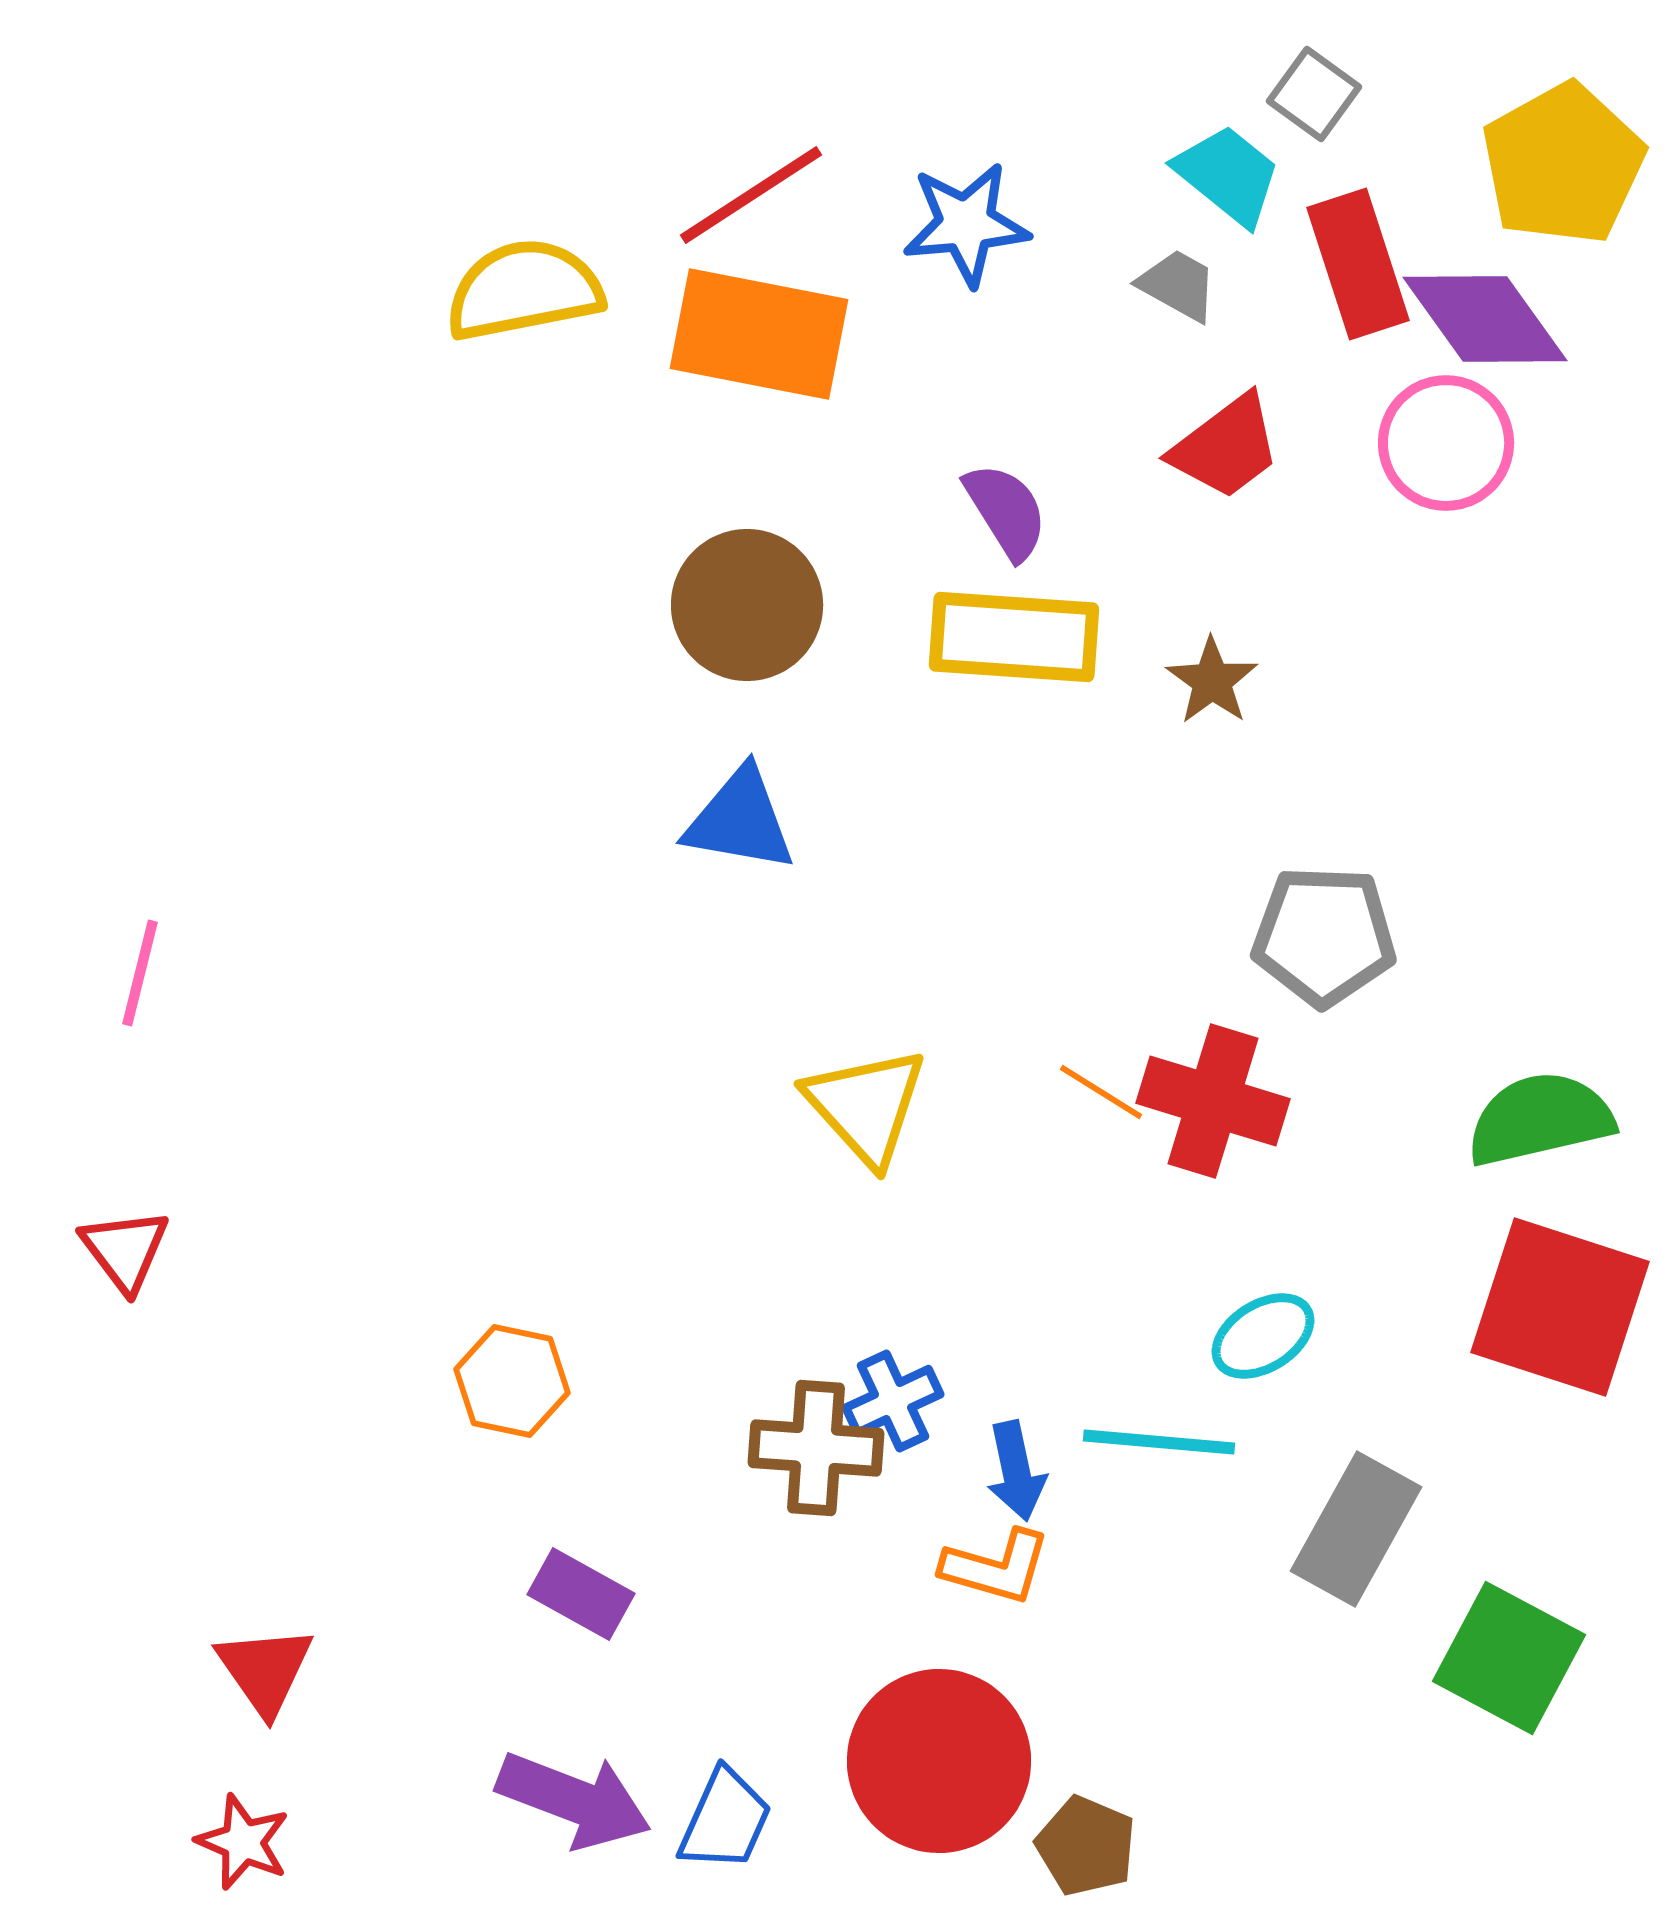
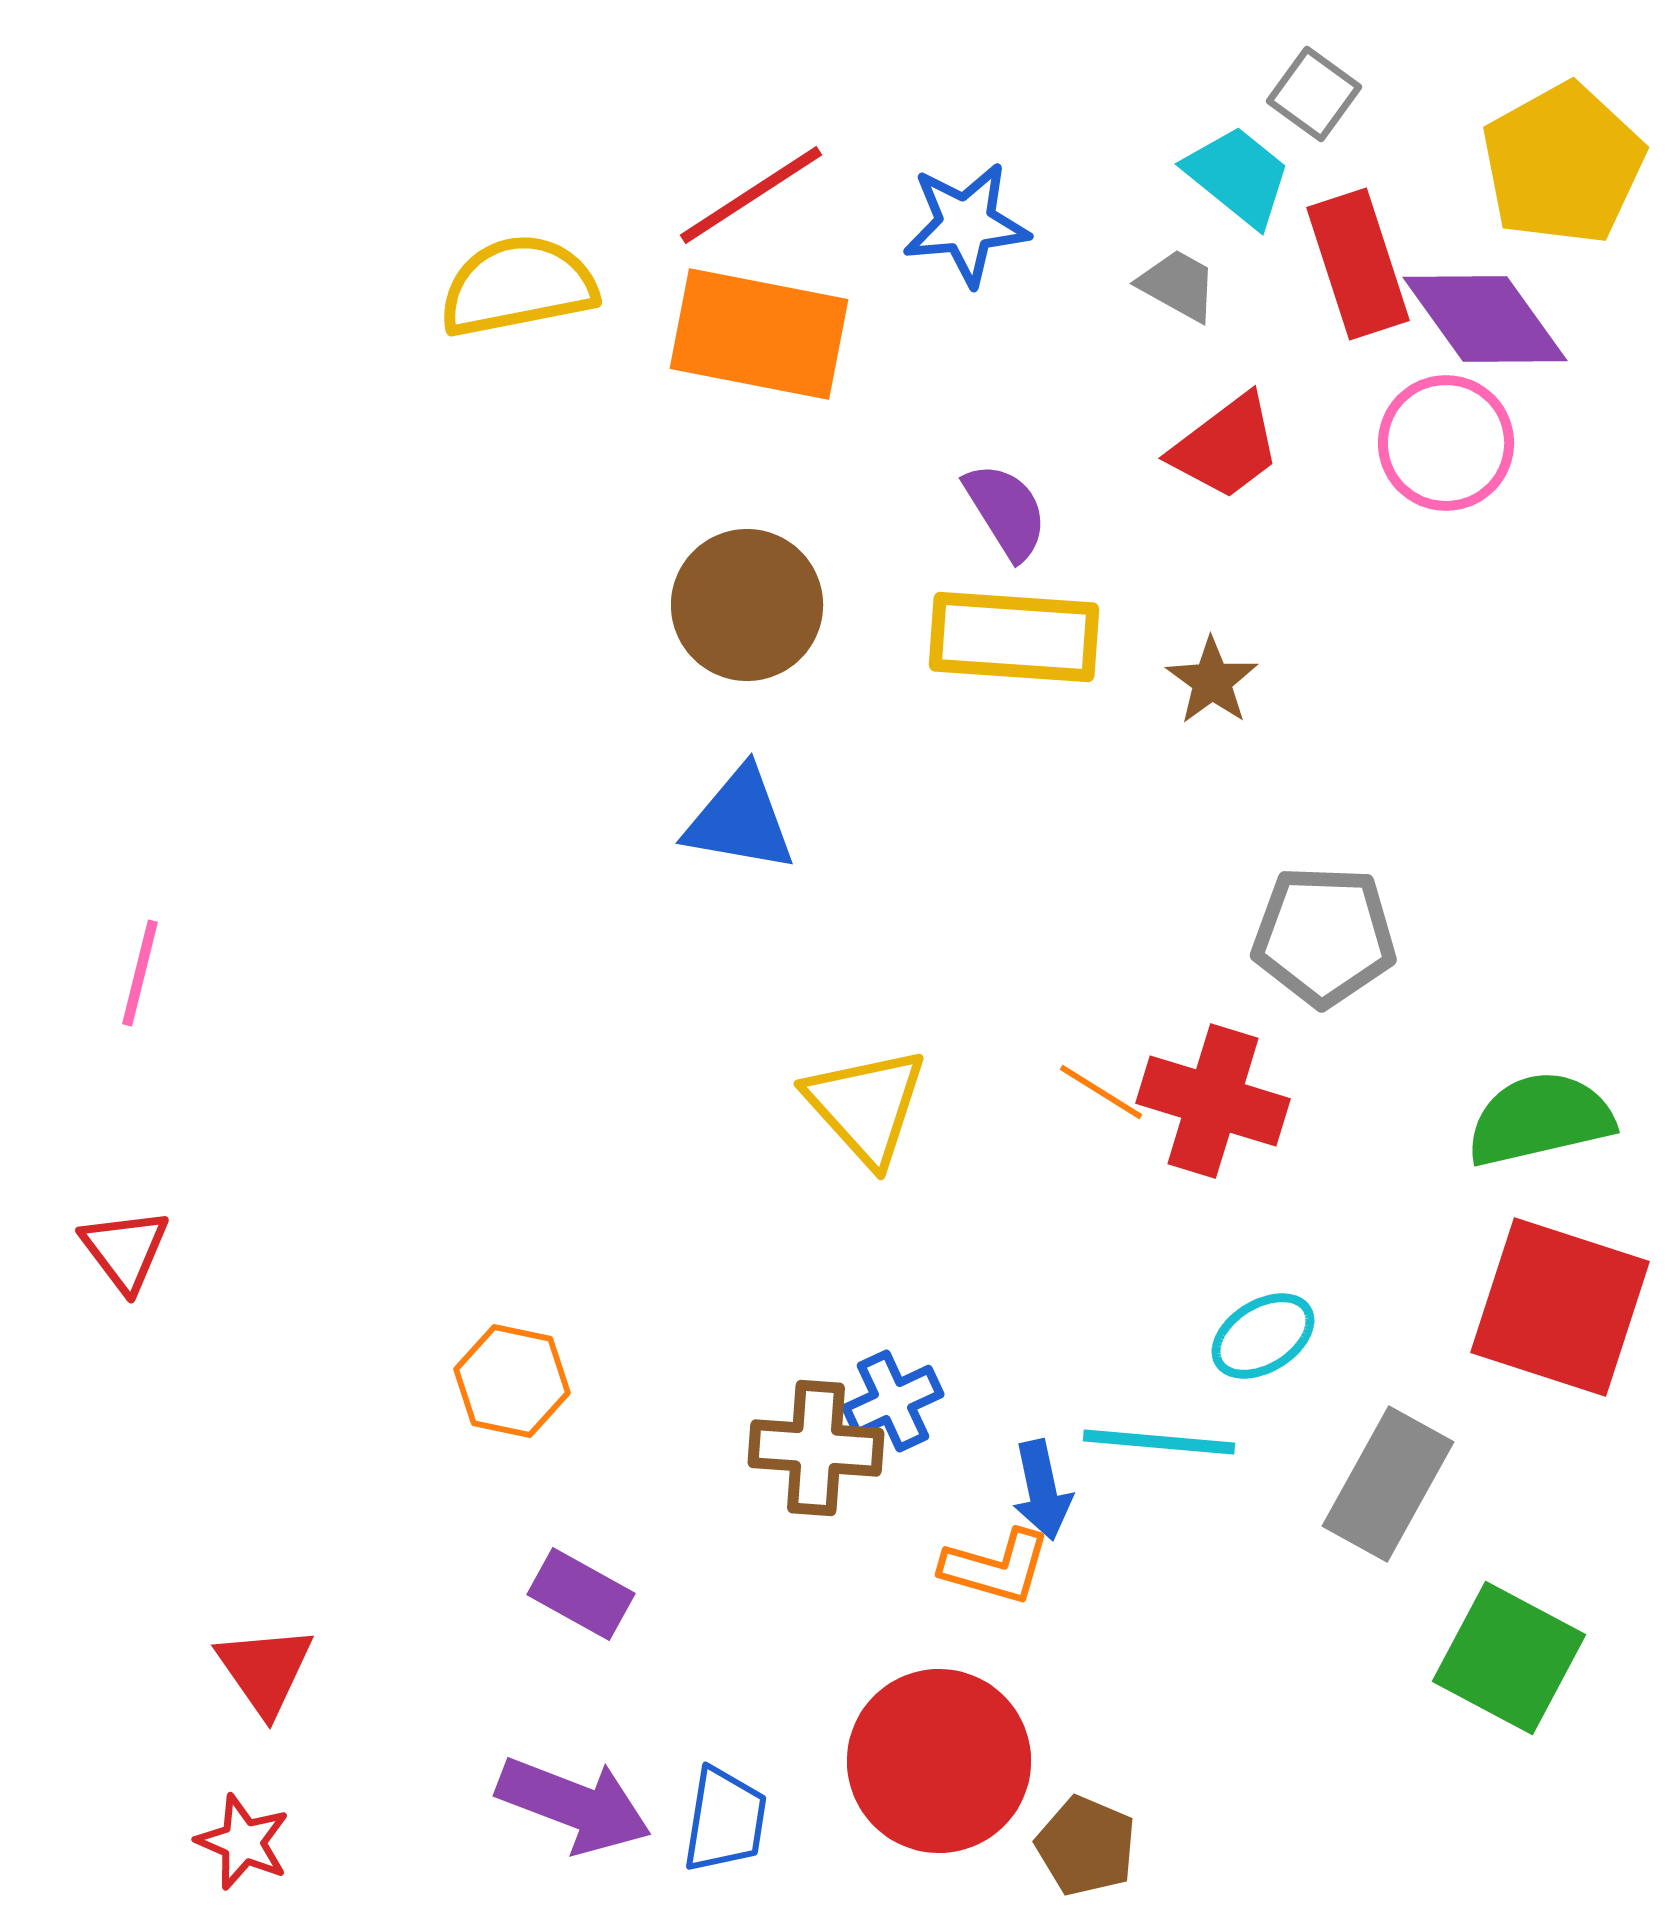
cyan trapezoid at (1228, 175): moved 10 px right, 1 px down
yellow semicircle at (524, 290): moved 6 px left, 4 px up
blue arrow at (1016, 1471): moved 26 px right, 19 px down
gray rectangle at (1356, 1529): moved 32 px right, 45 px up
purple arrow at (574, 1800): moved 5 px down
blue trapezoid at (725, 1820): rotated 15 degrees counterclockwise
